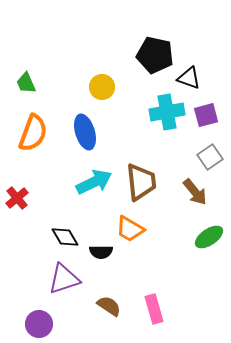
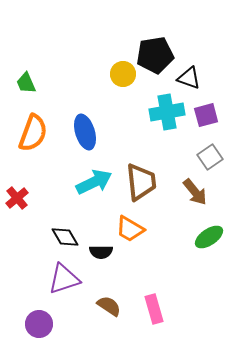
black pentagon: rotated 21 degrees counterclockwise
yellow circle: moved 21 px right, 13 px up
